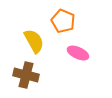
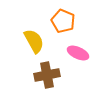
brown cross: moved 21 px right; rotated 25 degrees counterclockwise
